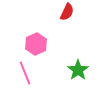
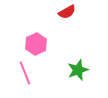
red semicircle: rotated 36 degrees clockwise
green star: rotated 15 degrees clockwise
